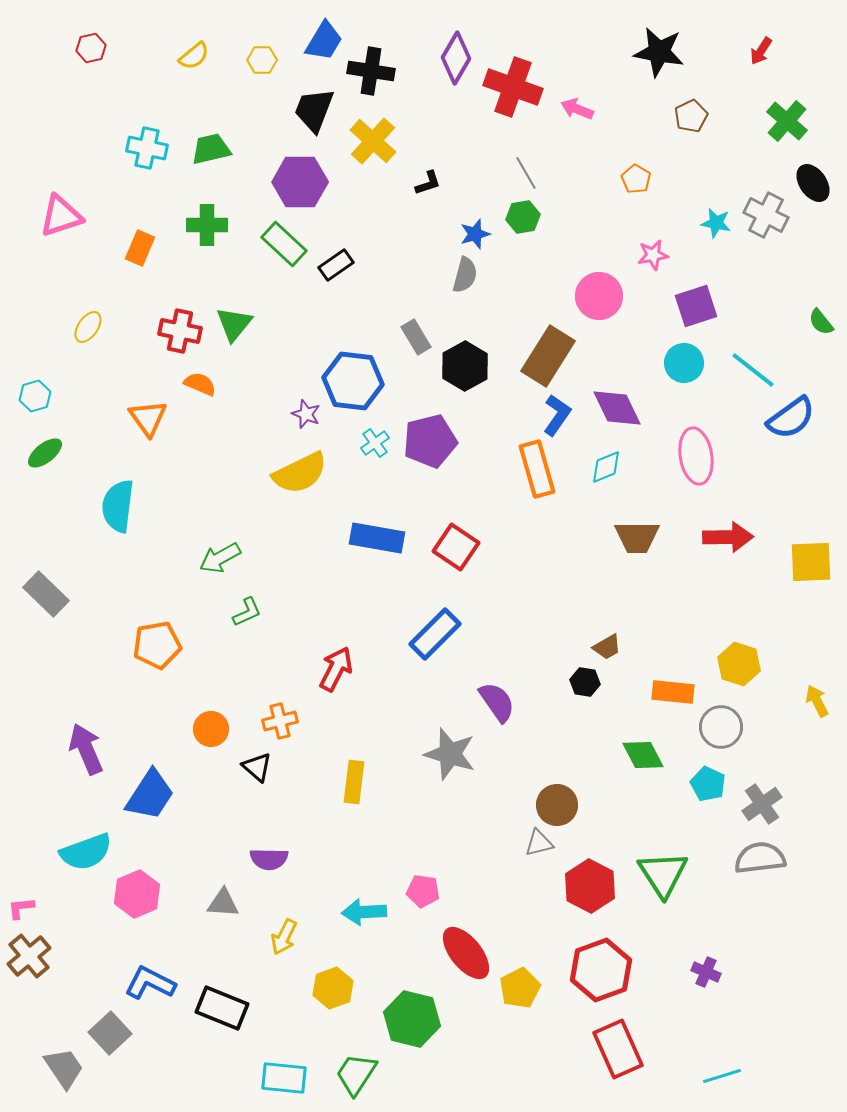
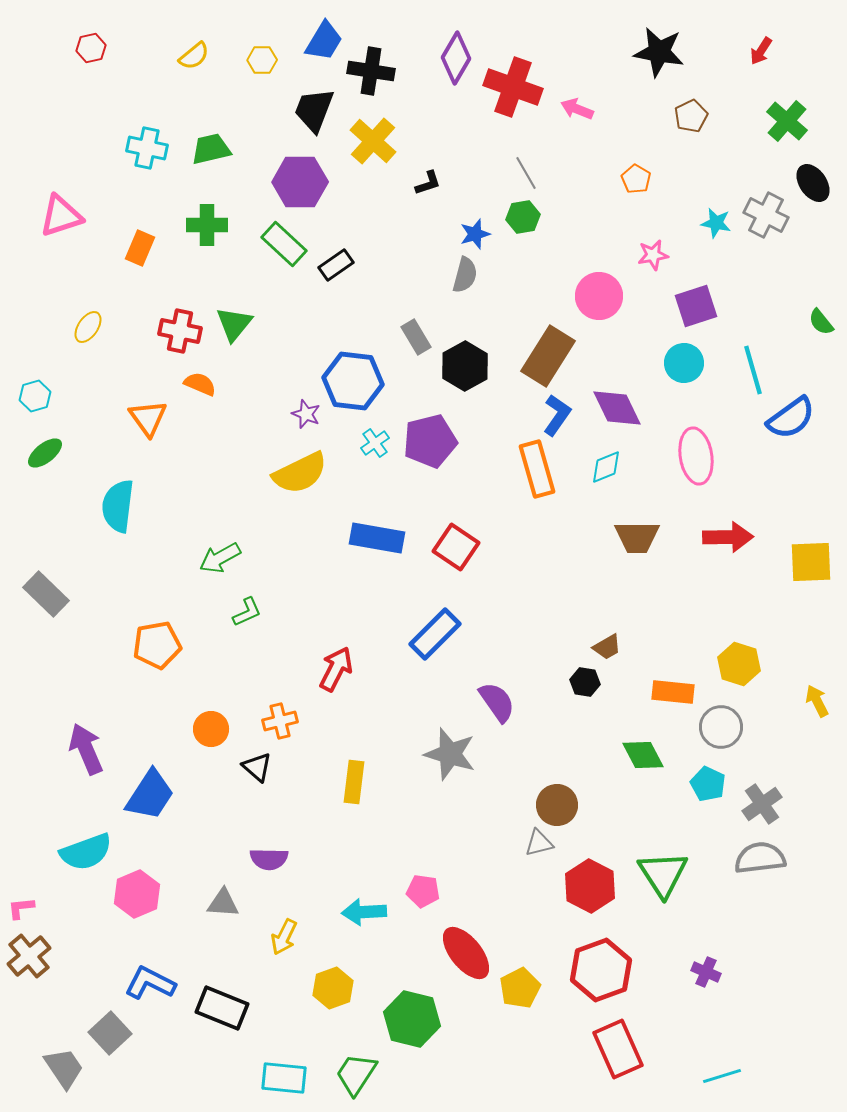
cyan line at (753, 370): rotated 36 degrees clockwise
